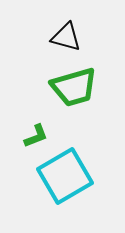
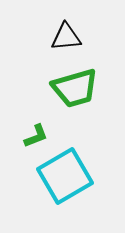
black triangle: rotated 20 degrees counterclockwise
green trapezoid: moved 1 px right, 1 px down
